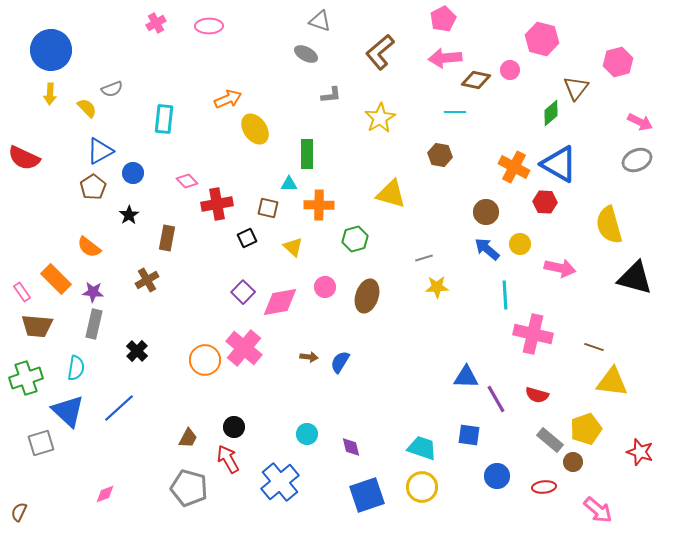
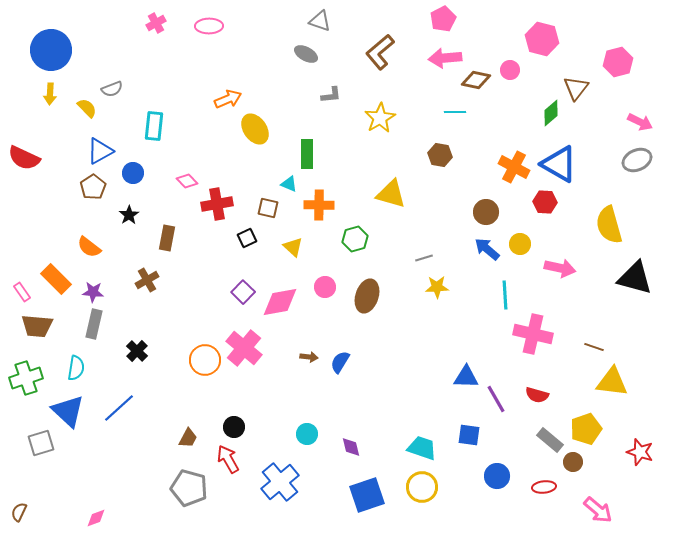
cyan rectangle at (164, 119): moved 10 px left, 7 px down
cyan triangle at (289, 184): rotated 24 degrees clockwise
pink diamond at (105, 494): moved 9 px left, 24 px down
